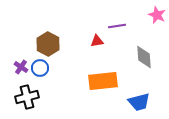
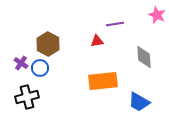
purple line: moved 2 px left, 2 px up
purple cross: moved 4 px up
blue trapezoid: rotated 45 degrees clockwise
